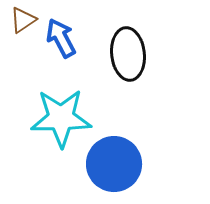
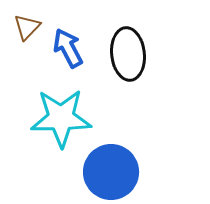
brown triangle: moved 4 px right, 7 px down; rotated 12 degrees counterclockwise
blue arrow: moved 7 px right, 10 px down
blue circle: moved 3 px left, 8 px down
